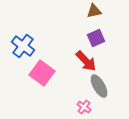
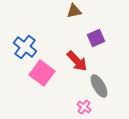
brown triangle: moved 20 px left
blue cross: moved 2 px right, 1 px down
red arrow: moved 9 px left
